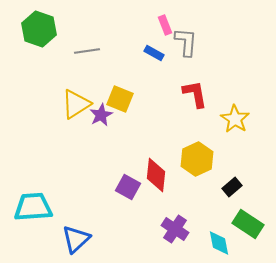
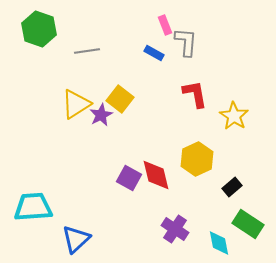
yellow square: rotated 16 degrees clockwise
yellow star: moved 1 px left, 3 px up
red diamond: rotated 20 degrees counterclockwise
purple square: moved 1 px right, 9 px up
